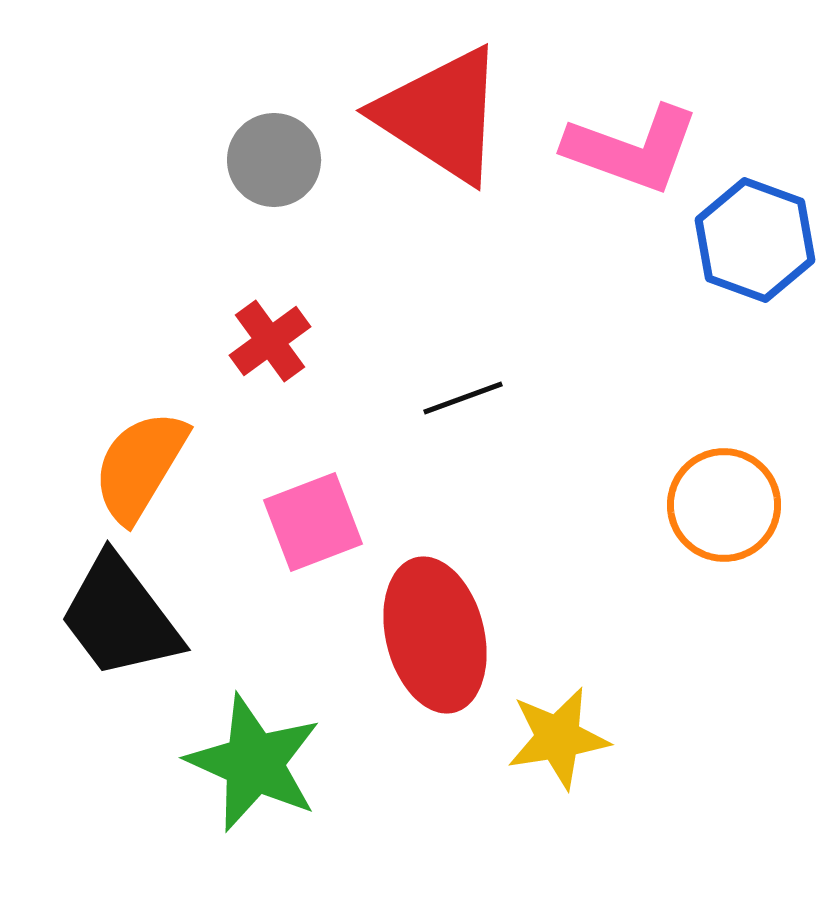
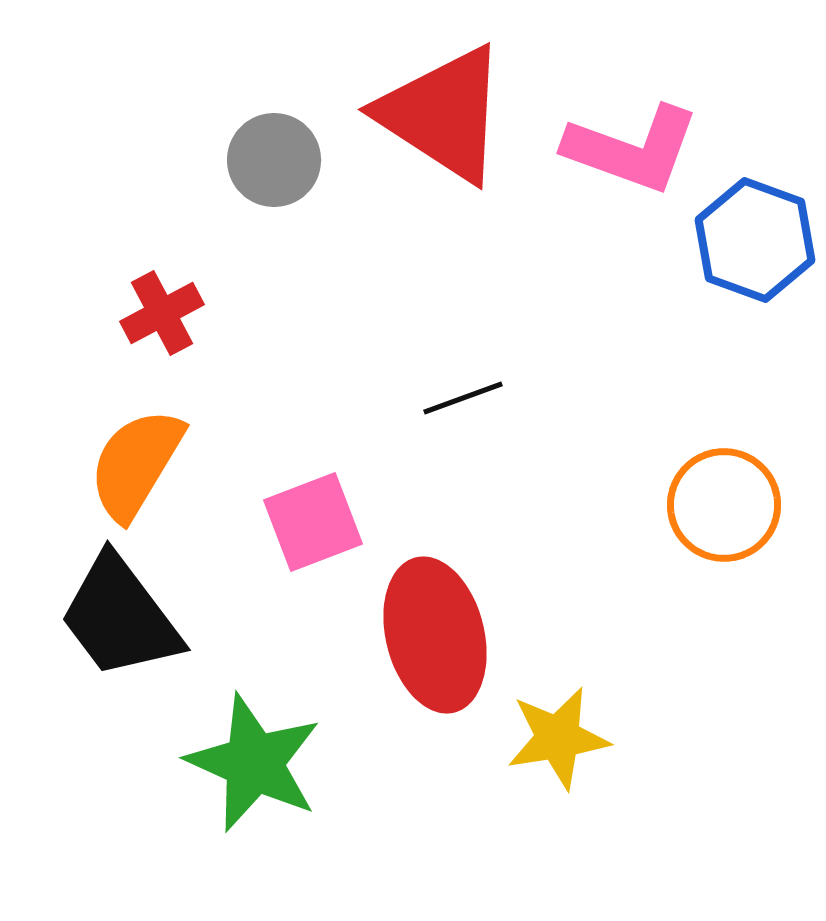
red triangle: moved 2 px right, 1 px up
red cross: moved 108 px left, 28 px up; rotated 8 degrees clockwise
orange semicircle: moved 4 px left, 2 px up
